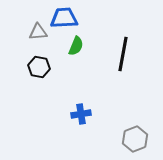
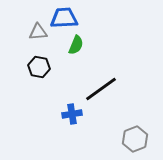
green semicircle: moved 1 px up
black line: moved 22 px left, 35 px down; rotated 44 degrees clockwise
blue cross: moved 9 px left
